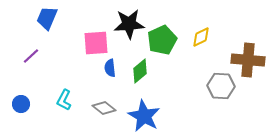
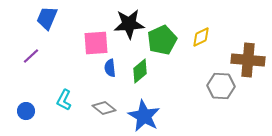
blue circle: moved 5 px right, 7 px down
